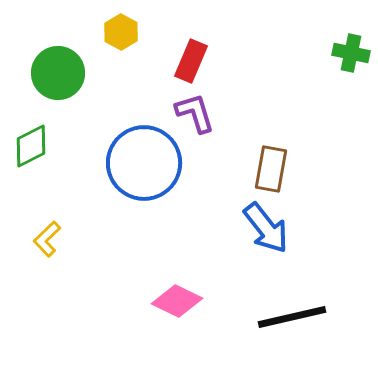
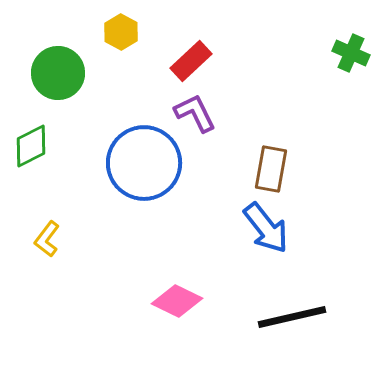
green cross: rotated 12 degrees clockwise
red rectangle: rotated 24 degrees clockwise
purple L-shape: rotated 9 degrees counterclockwise
yellow L-shape: rotated 9 degrees counterclockwise
